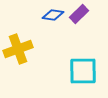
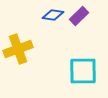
purple rectangle: moved 2 px down
